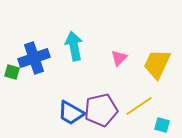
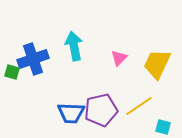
blue cross: moved 1 px left, 1 px down
blue trapezoid: rotated 28 degrees counterclockwise
cyan square: moved 1 px right, 2 px down
